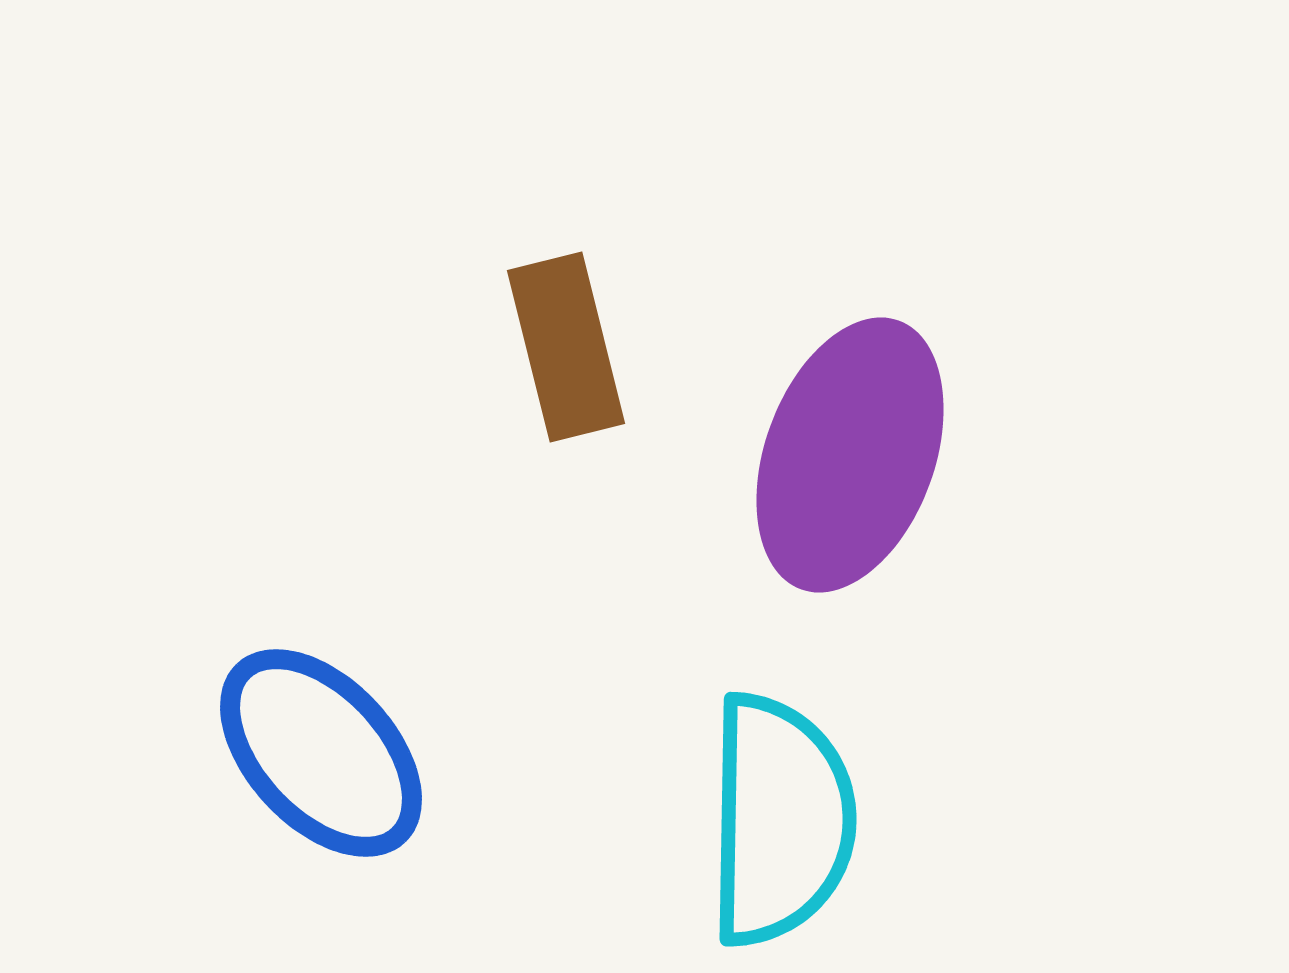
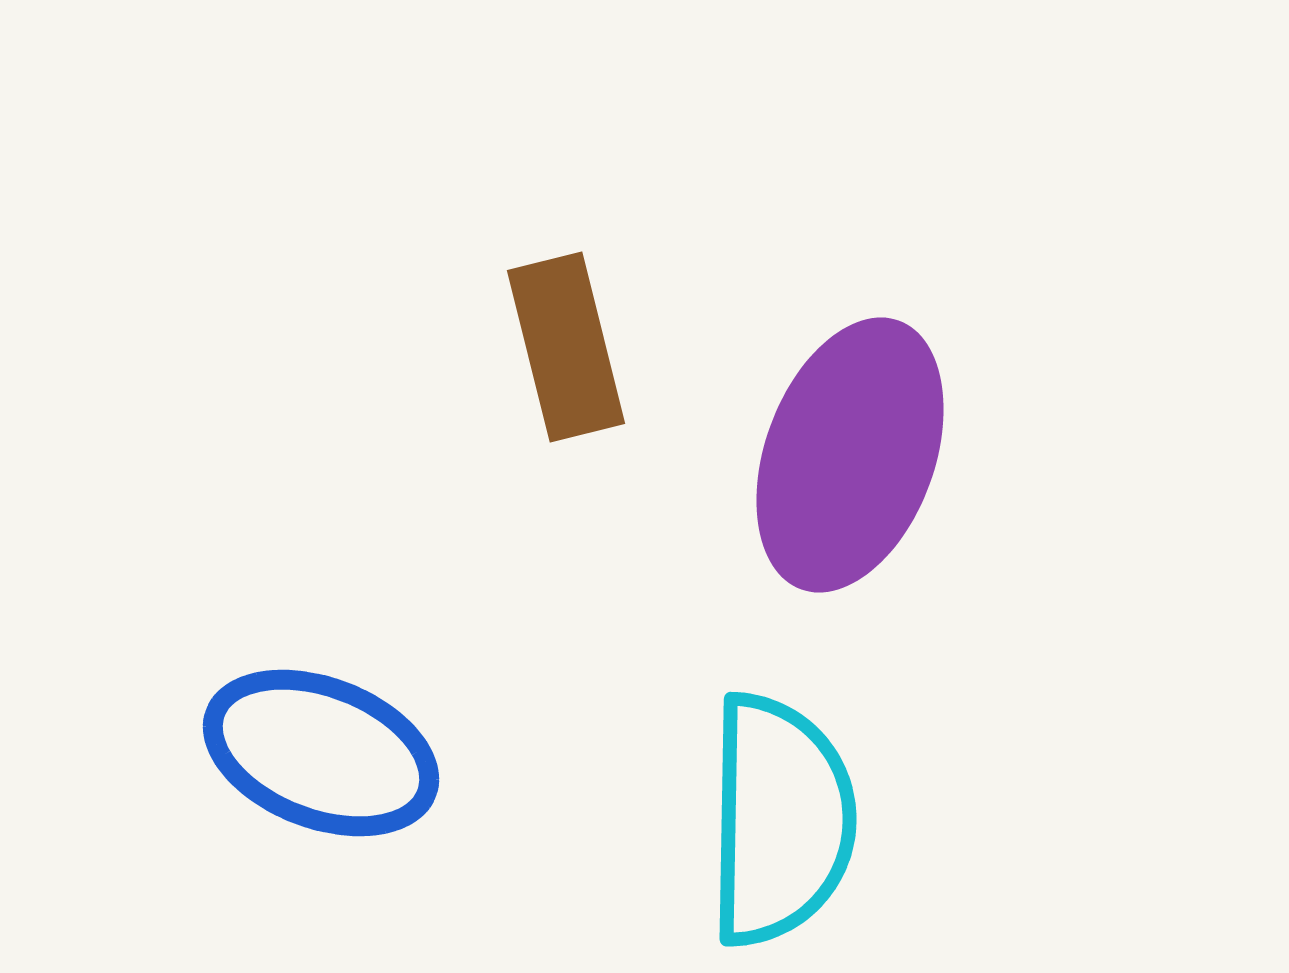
blue ellipse: rotated 26 degrees counterclockwise
